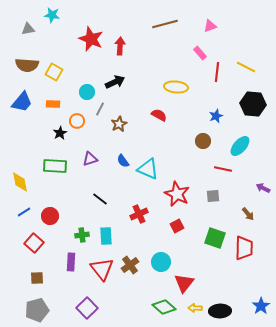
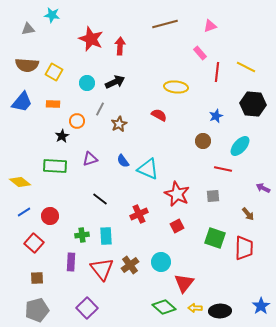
cyan circle at (87, 92): moved 9 px up
black star at (60, 133): moved 2 px right, 3 px down
yellow diamond at (20, 182): rotated 40 degrees counterclockwise
